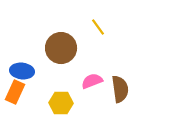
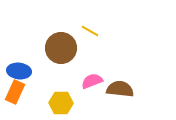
yellow line: moved 8 px left, 4 px down; rotated 24 degrees counterclockwise
blue ellipse: moved 3 px left
brown semicircle: rotated 76 degrees counterclockwise
